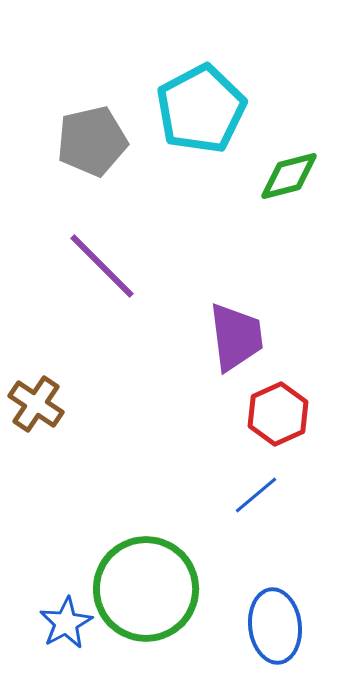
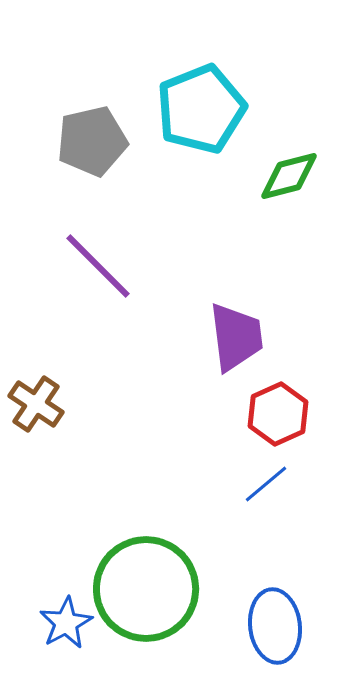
cyan pentagon: rotated 6 degrees clockwise
purple line: moved 4 px left
blue line: moved 10 px right, 11 px up
